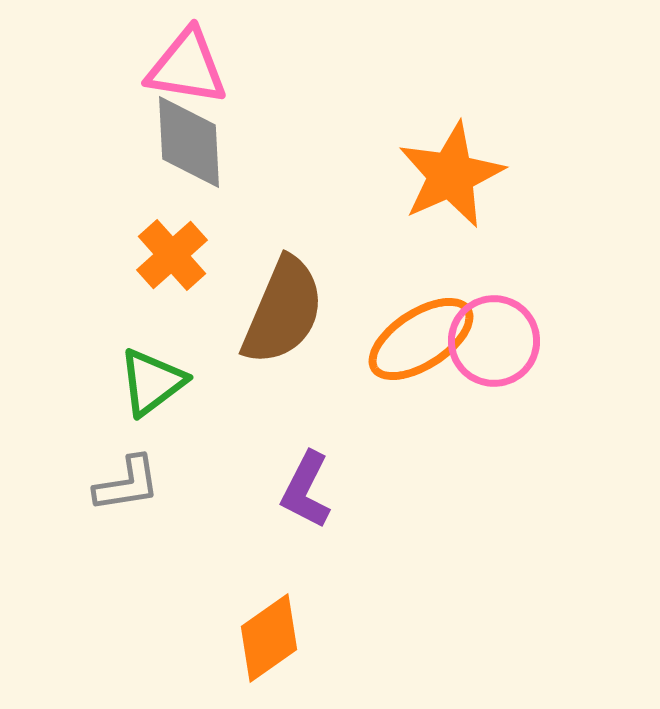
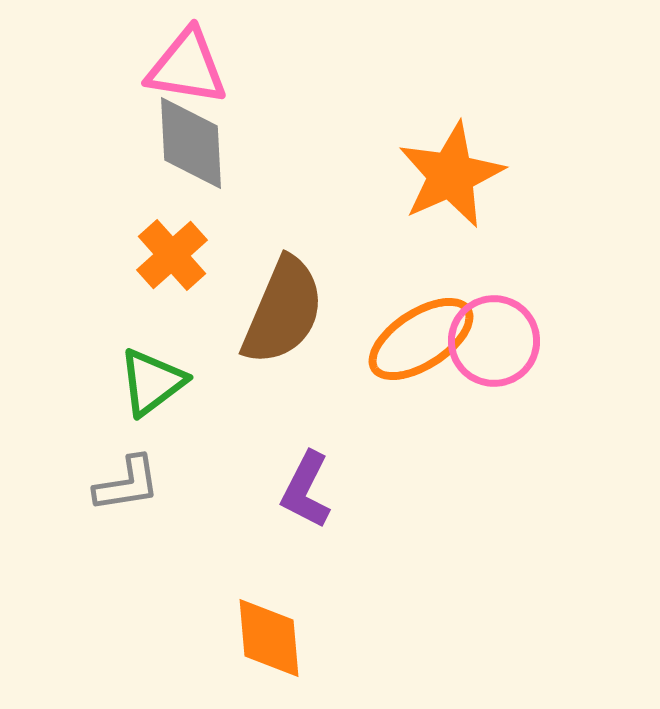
gray diamond: moved 2 px right, 1 px down
orange diamond: rotated 60 degrees counterclockwise
